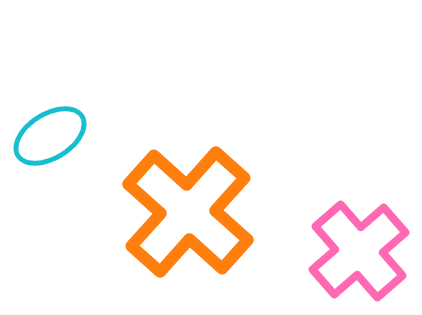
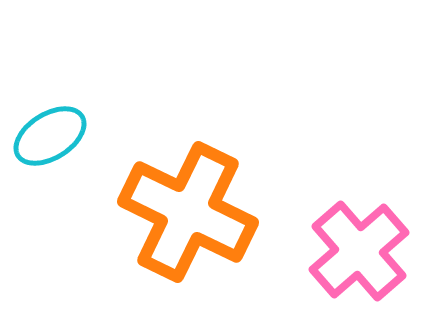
orange cross: rotated 16 degrees counterclockwise
